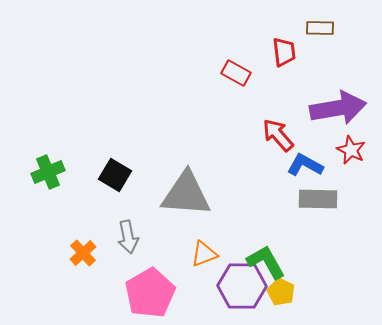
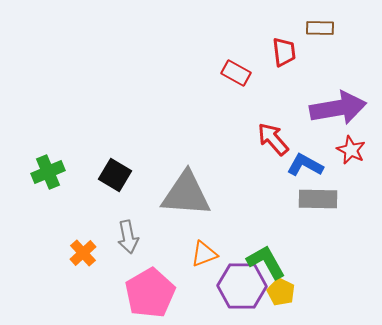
red arrow: moved 5 px left, 4 px down
